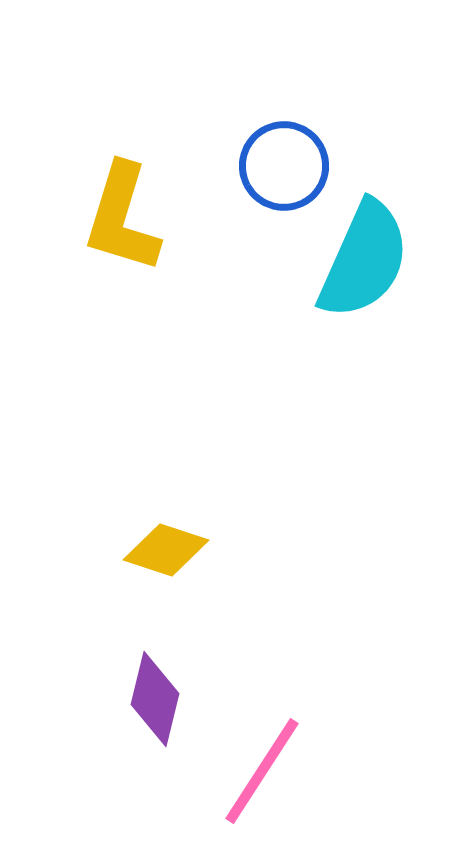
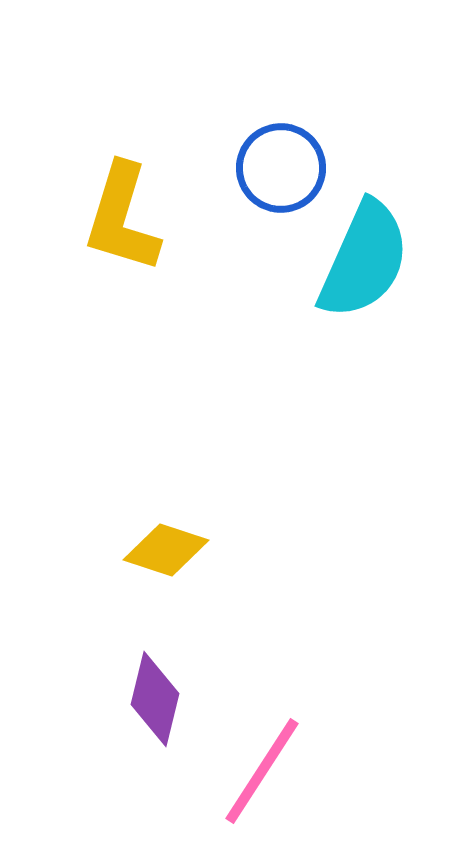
blue circle: moved 3 px left, 2 px down
